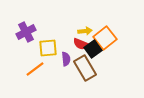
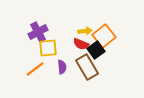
purple cross: moved 12 px right
orange square: moved 1 px left, 2 px up
black square: moved 3 px right, 1 px down
purple semicircle: moved 4 px left, 8 px down
brown rectangle: moved 2 px right, 1 px up
